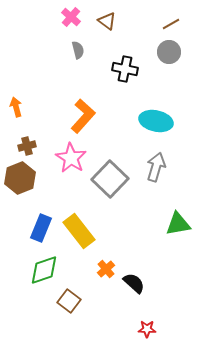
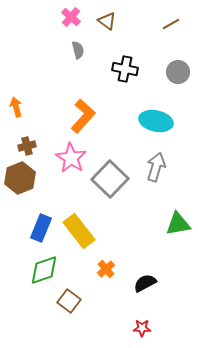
gray circle: moved 9 px right, 20 px down
black semicircle: moved 11 px right; rotated 70 degrees counterclockwise
red star: moved 5 px left, 1 px up
